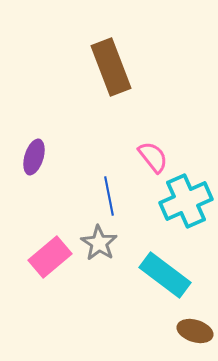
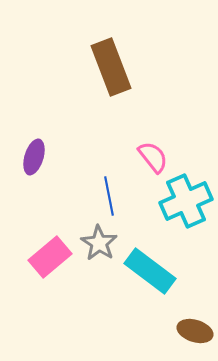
cyan rectangle: moved 15 px left, 4 px up
